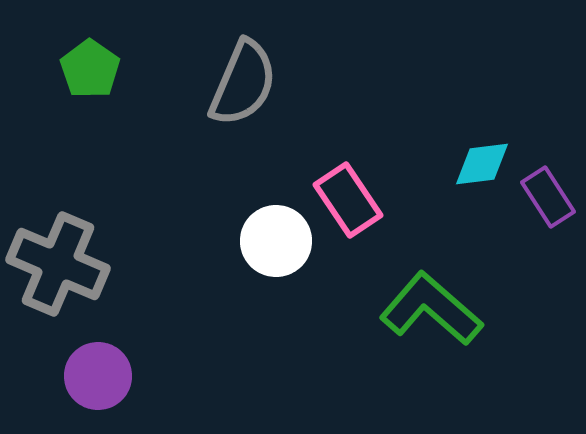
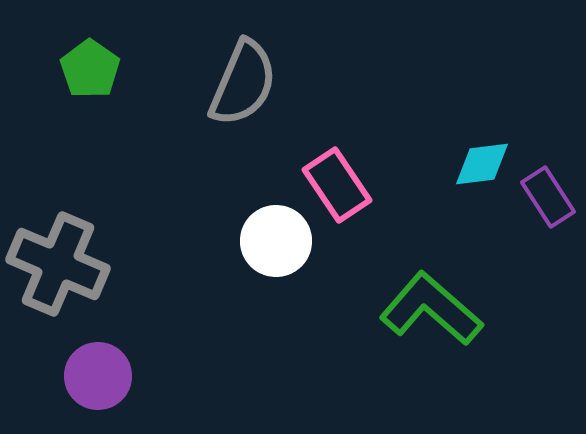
pink rectangle: moved 11 px left, 15 px up
